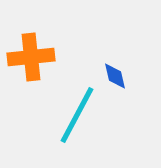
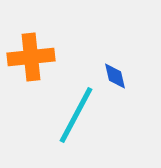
cyan line: moved 1 px left
